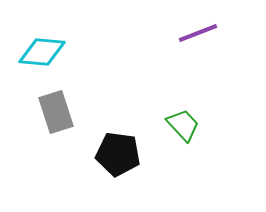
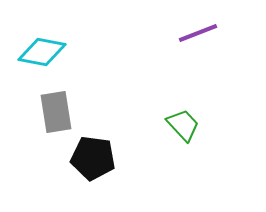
cyan diamond: rotated 6 degrees clockwise
gray rectangle: rotated 9 degrees clockwise
black pentagon: moved 25 px left, 4 px down
